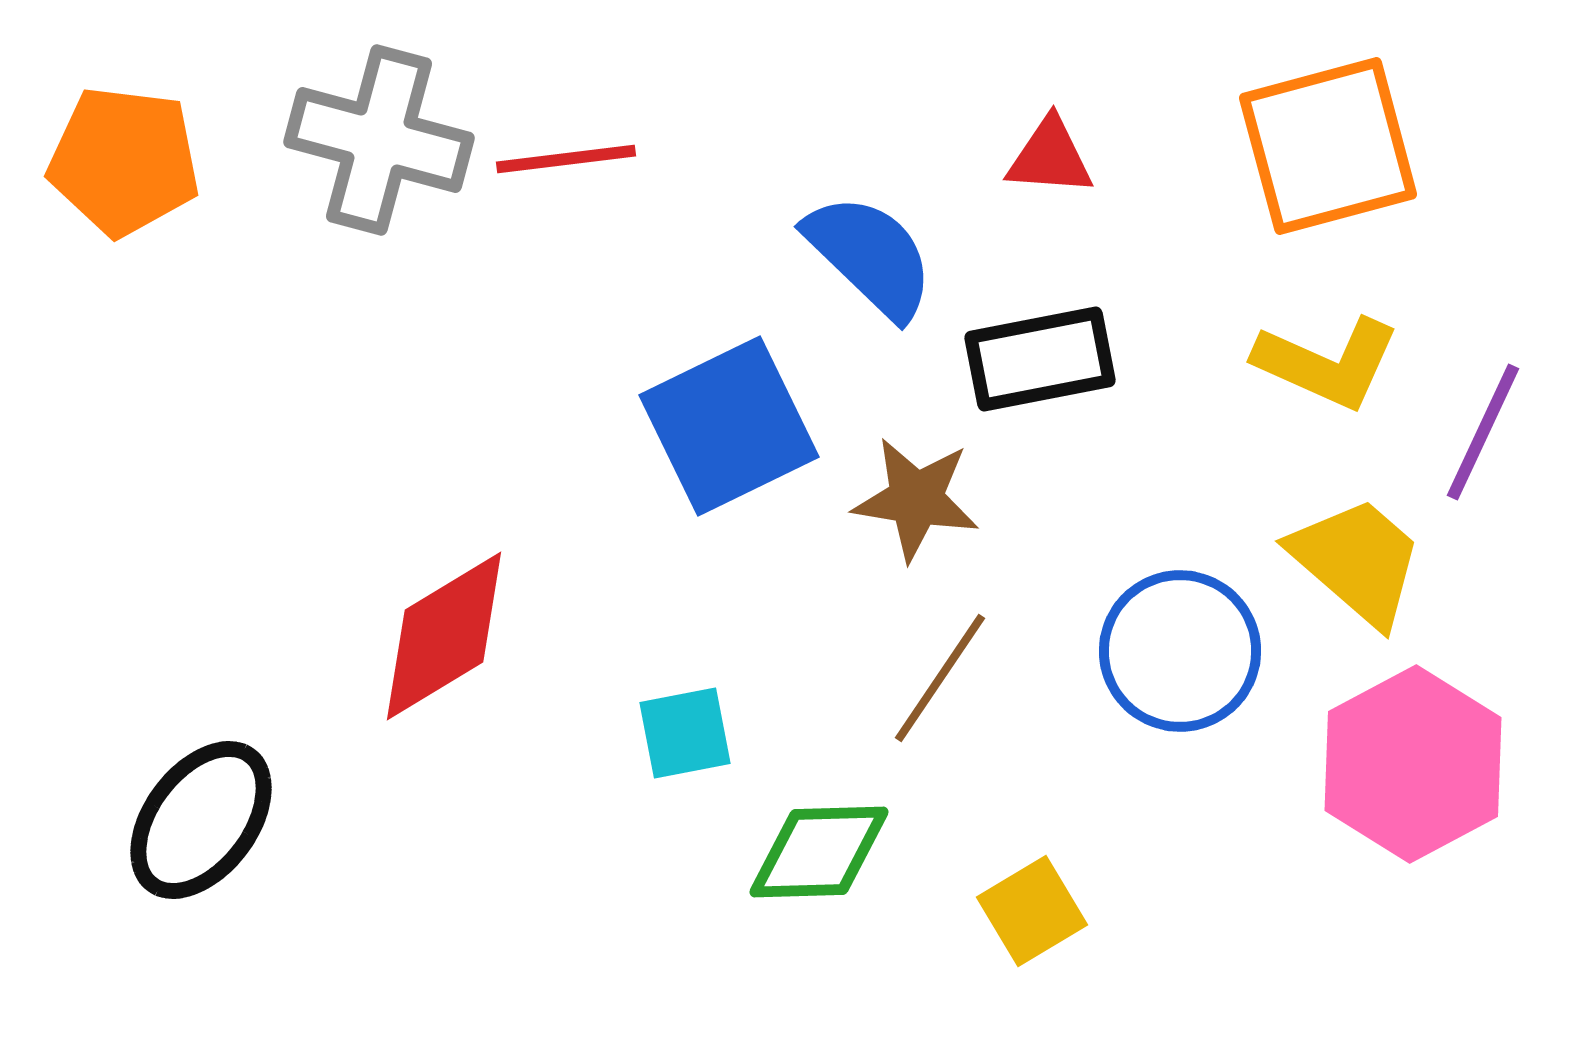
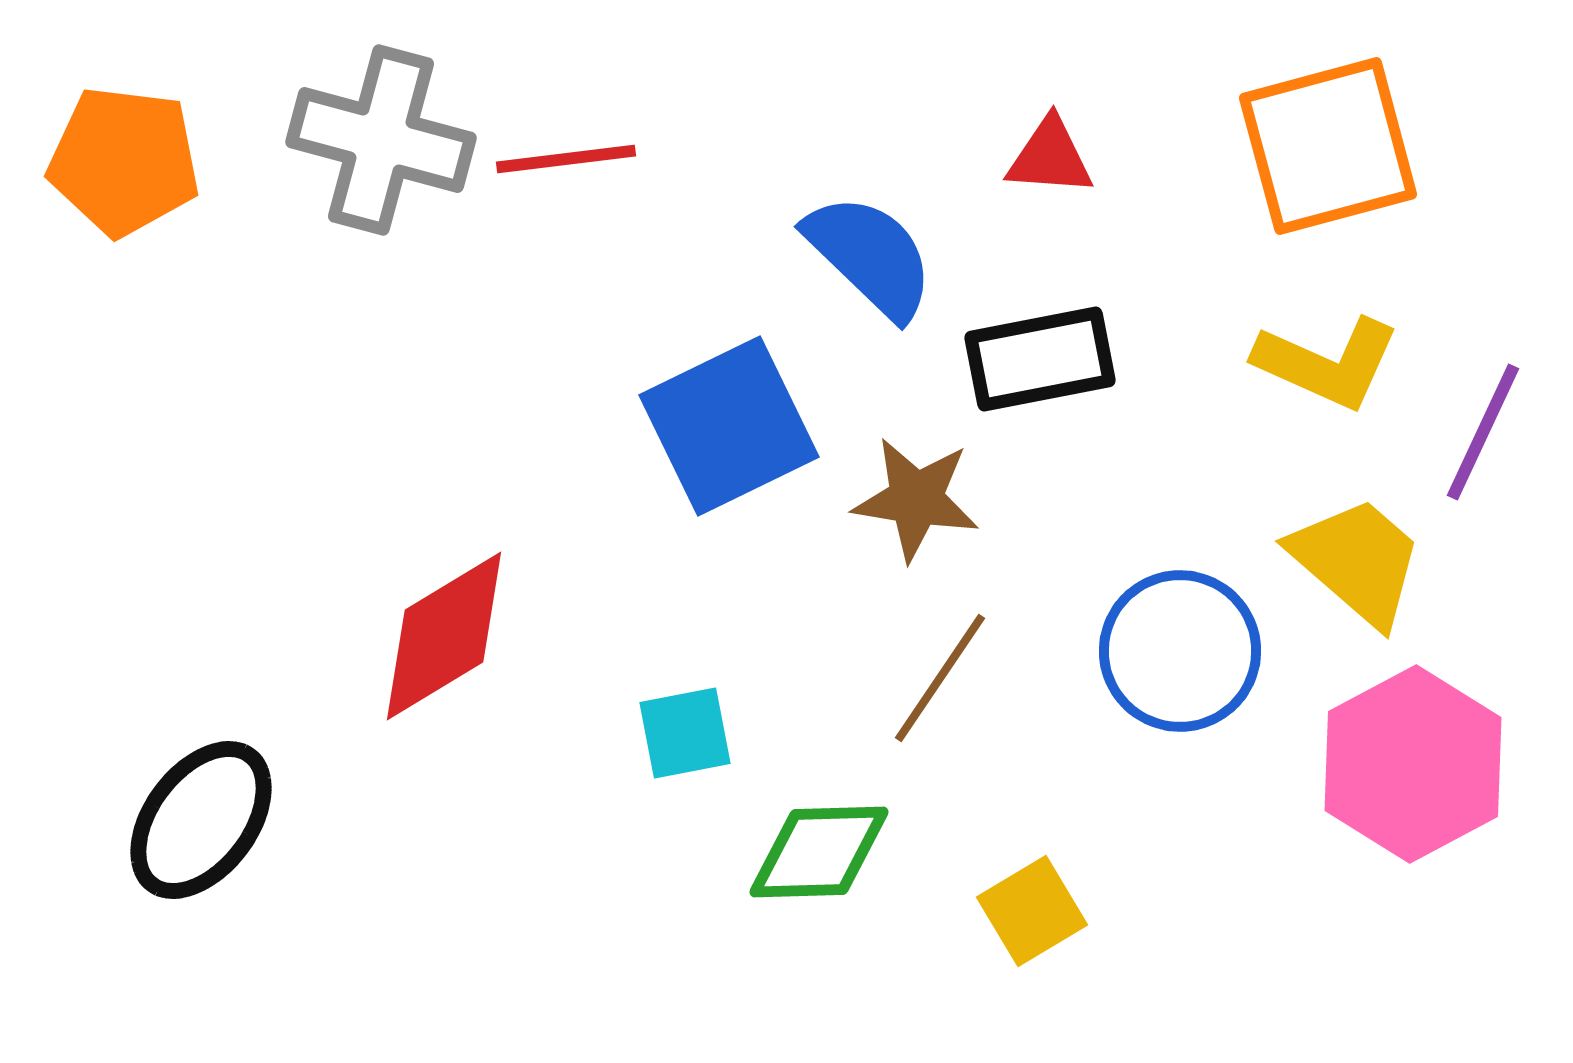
gray cross: moved 2 px right
